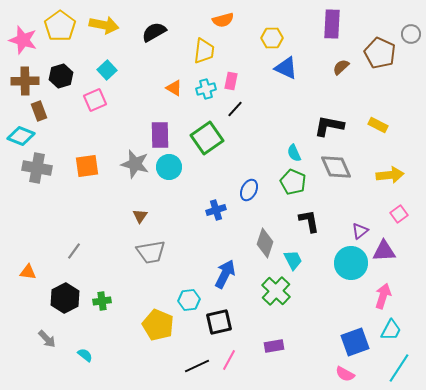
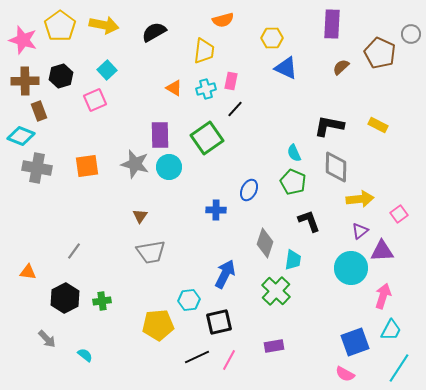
gray diamond at (336, 167): rotated 24 degrees clockwise
yellow arrow at (390, 175): moved 30 px left, 24 px down
blue cross at (216, 210): rotated 18 degrees clockwise
black L-shape at (309, 221): rotated 10 degrees counterclockwise
purple triangle at (384, 251): moved 2 px left
cyan trapezoid at (293, 260): rotated 35 degrees clockwise
cyan circle at (351, 263): moved 5 px down
yellow pentagon at (158, 325): rotated 28 degrees counterclockwise
black line at (197, 366): moved 9 px up
